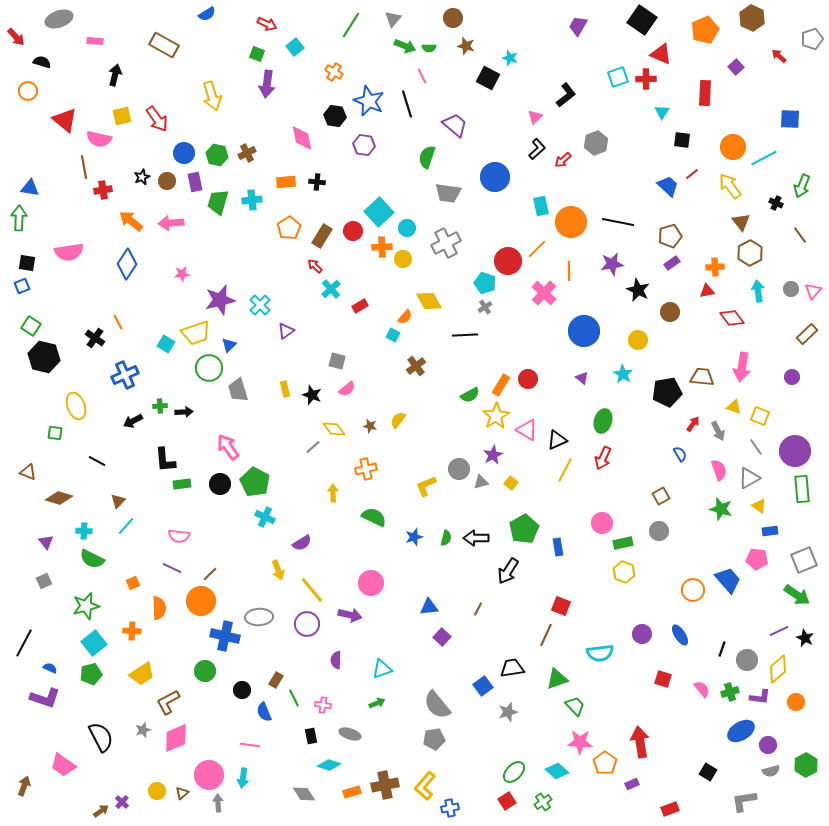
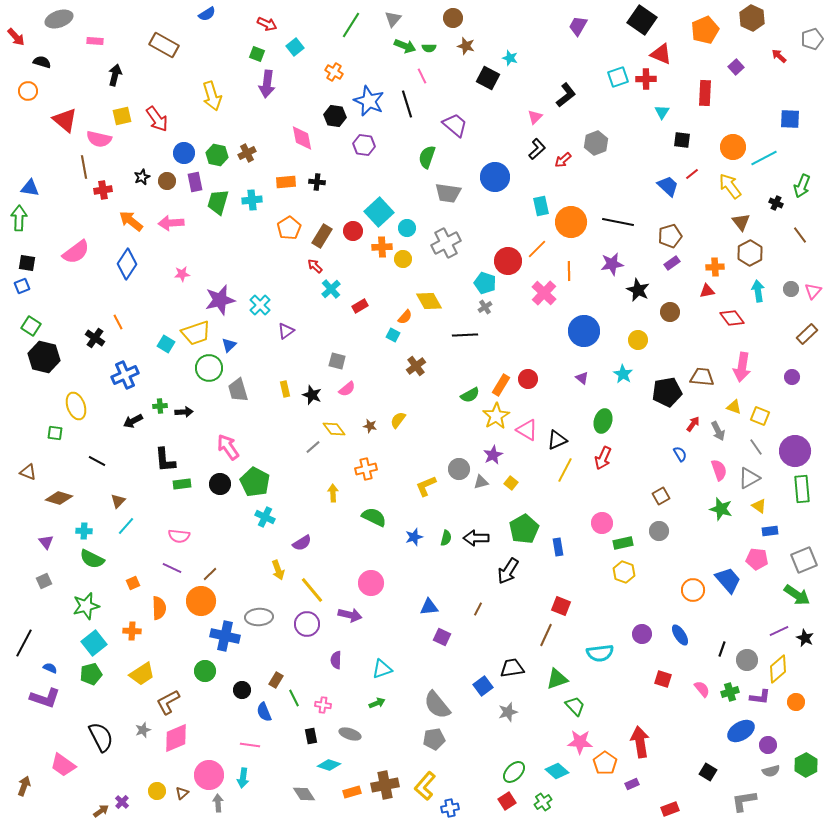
pink semicircle at (69, 252): moved 7 px right; rotated 28 degrees counterclockwise
purple square at (442, 637): rotated 18 degrees counterclockwise
